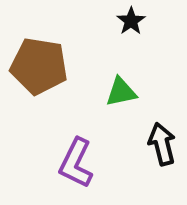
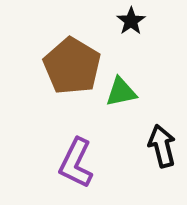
brown pentagon: moved 33 px right; rotated 22 degrees clockwise
black arrow: moved 2 px down
